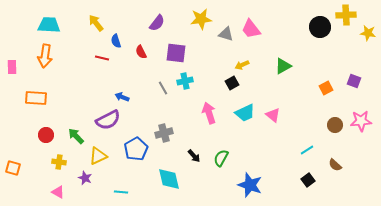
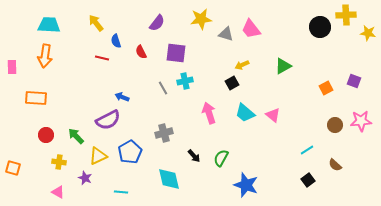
cyan trapezoid at (245, 113): rotated 65 degrees clockwise
blue pentagon at (136, 149): moved 6 px left, 3 px down
blue star at (250, 185): moved 4 px left
